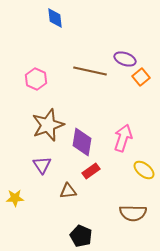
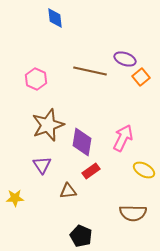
pink arrow: rotated 8 degrees clockwise
yellow ellipse: rotated 10 degrees counterclockwise
